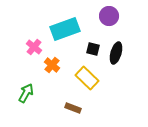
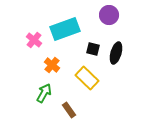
purple circle: moved 1 px up
pink cross: moved 7 px up
green arrow: moved 18 px right
brown rectangle: moved 4 px left, 2 px down; rotated 35 degrees clockwise
